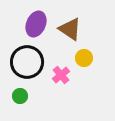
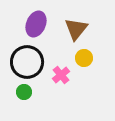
brown triangle: moved 6 px right; rotated 35 degrees clockwise
green circle: moved 4 px right, 4 px up
